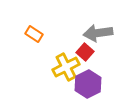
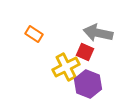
gray arrow: rotated 20 degrees clockwise
red square: rotated 18 degrees counterclockwise
purple hexagon: rotated 12 degrees counterclockwise
